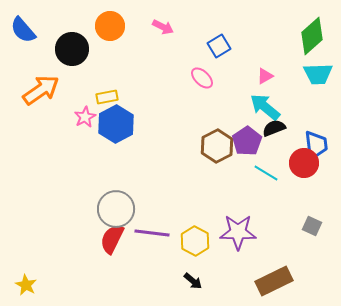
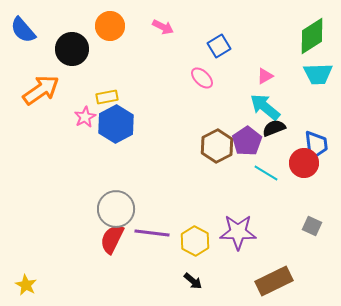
green diamond: rotated 9 degrees clockwise
